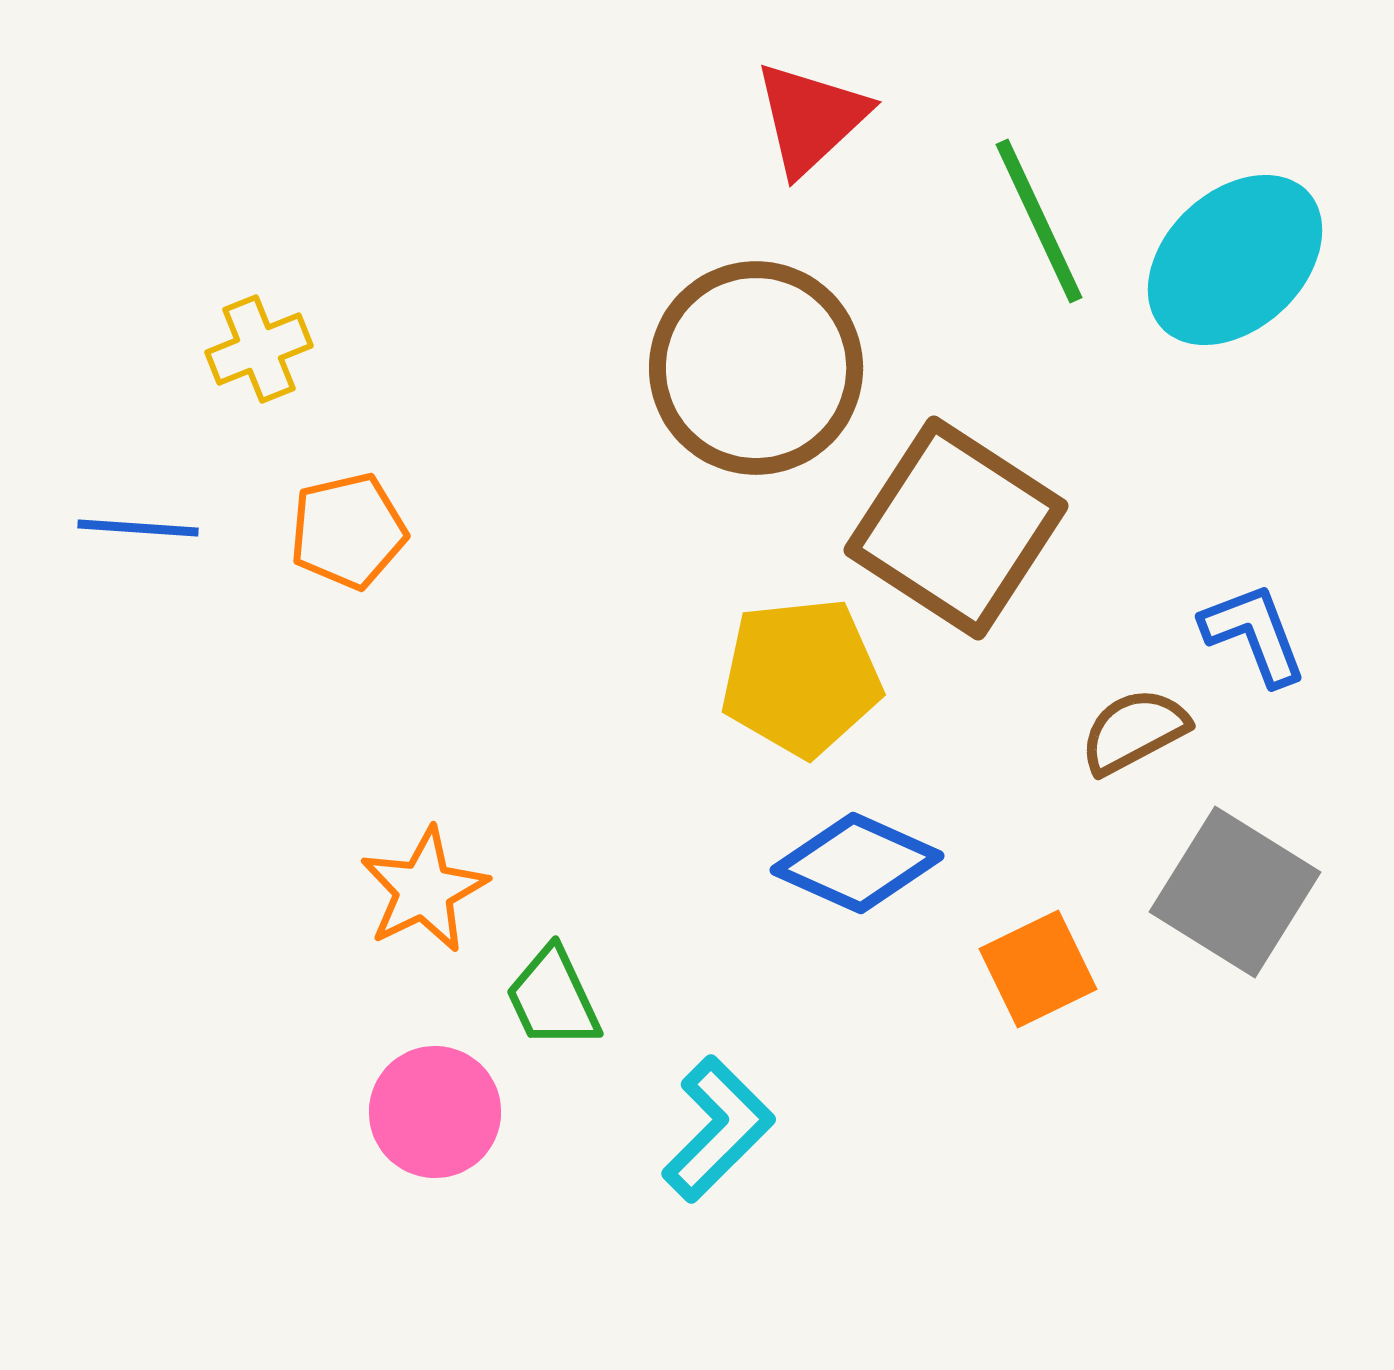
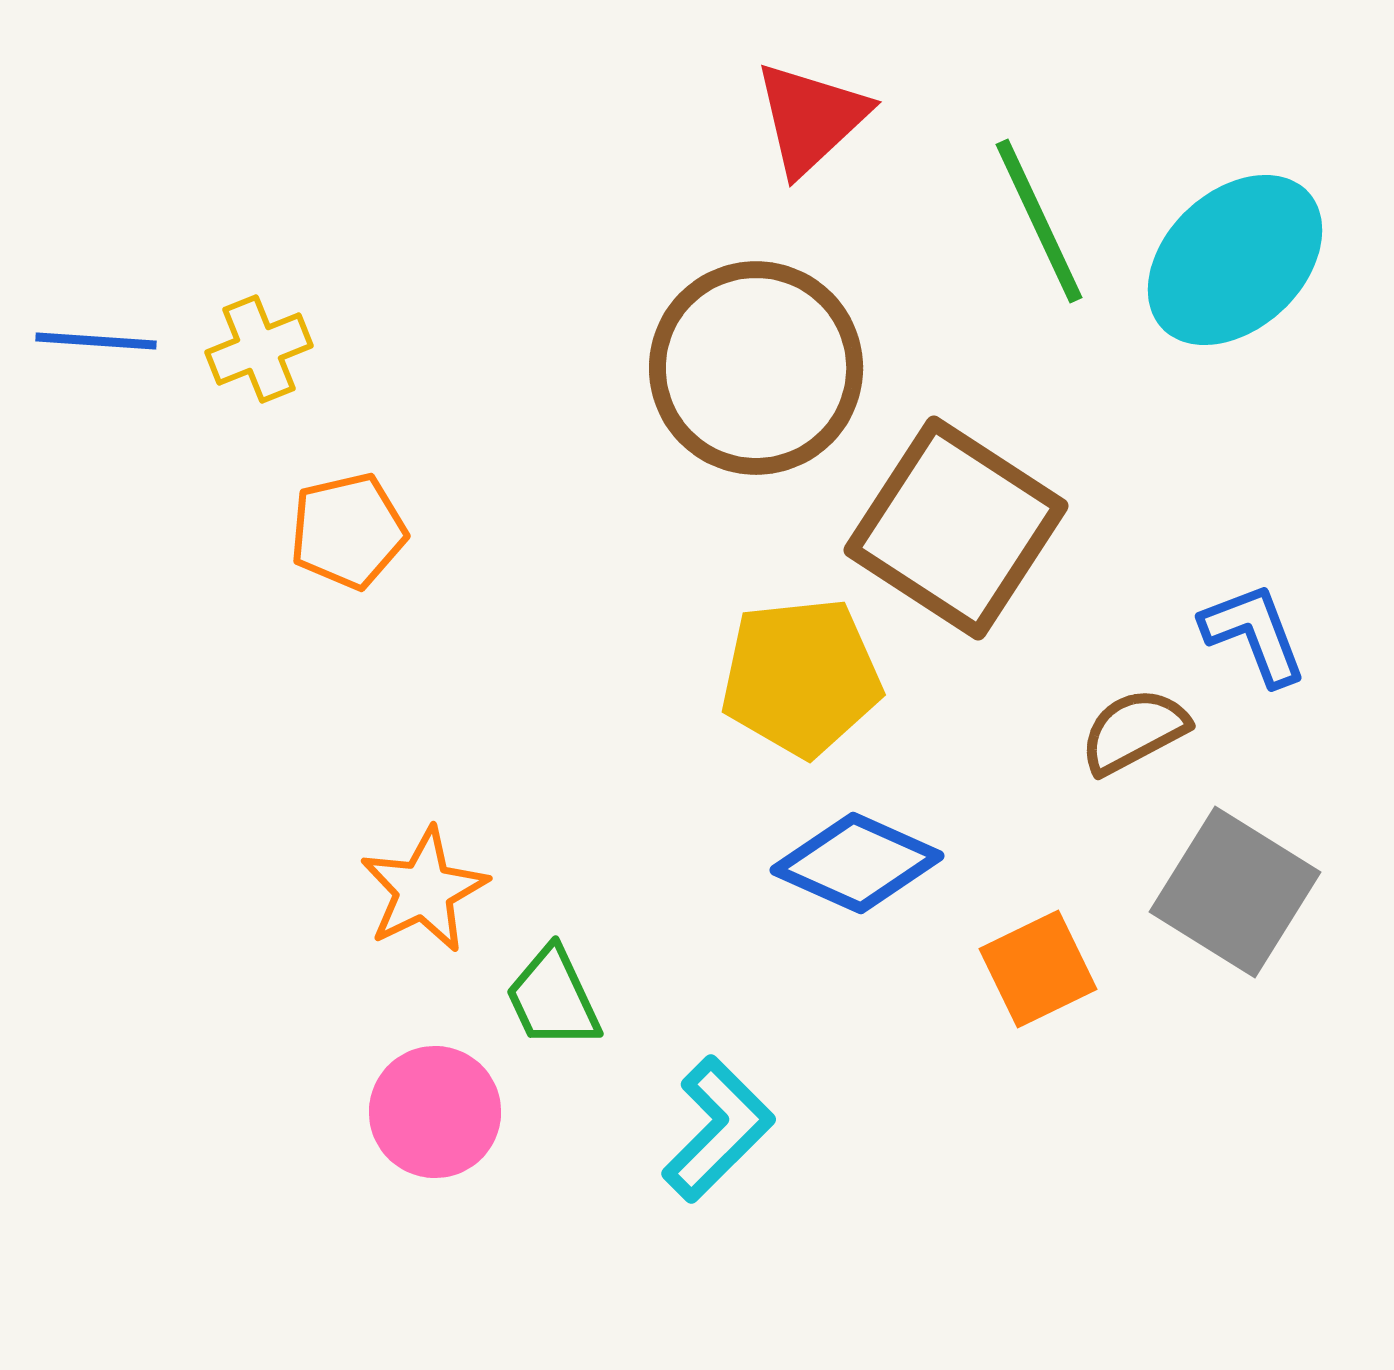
blue line: moved 42 px left, 187 px up
